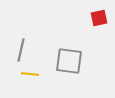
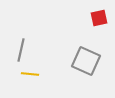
gray square: moved 17 px right; rotated 16 degrees clockwise
